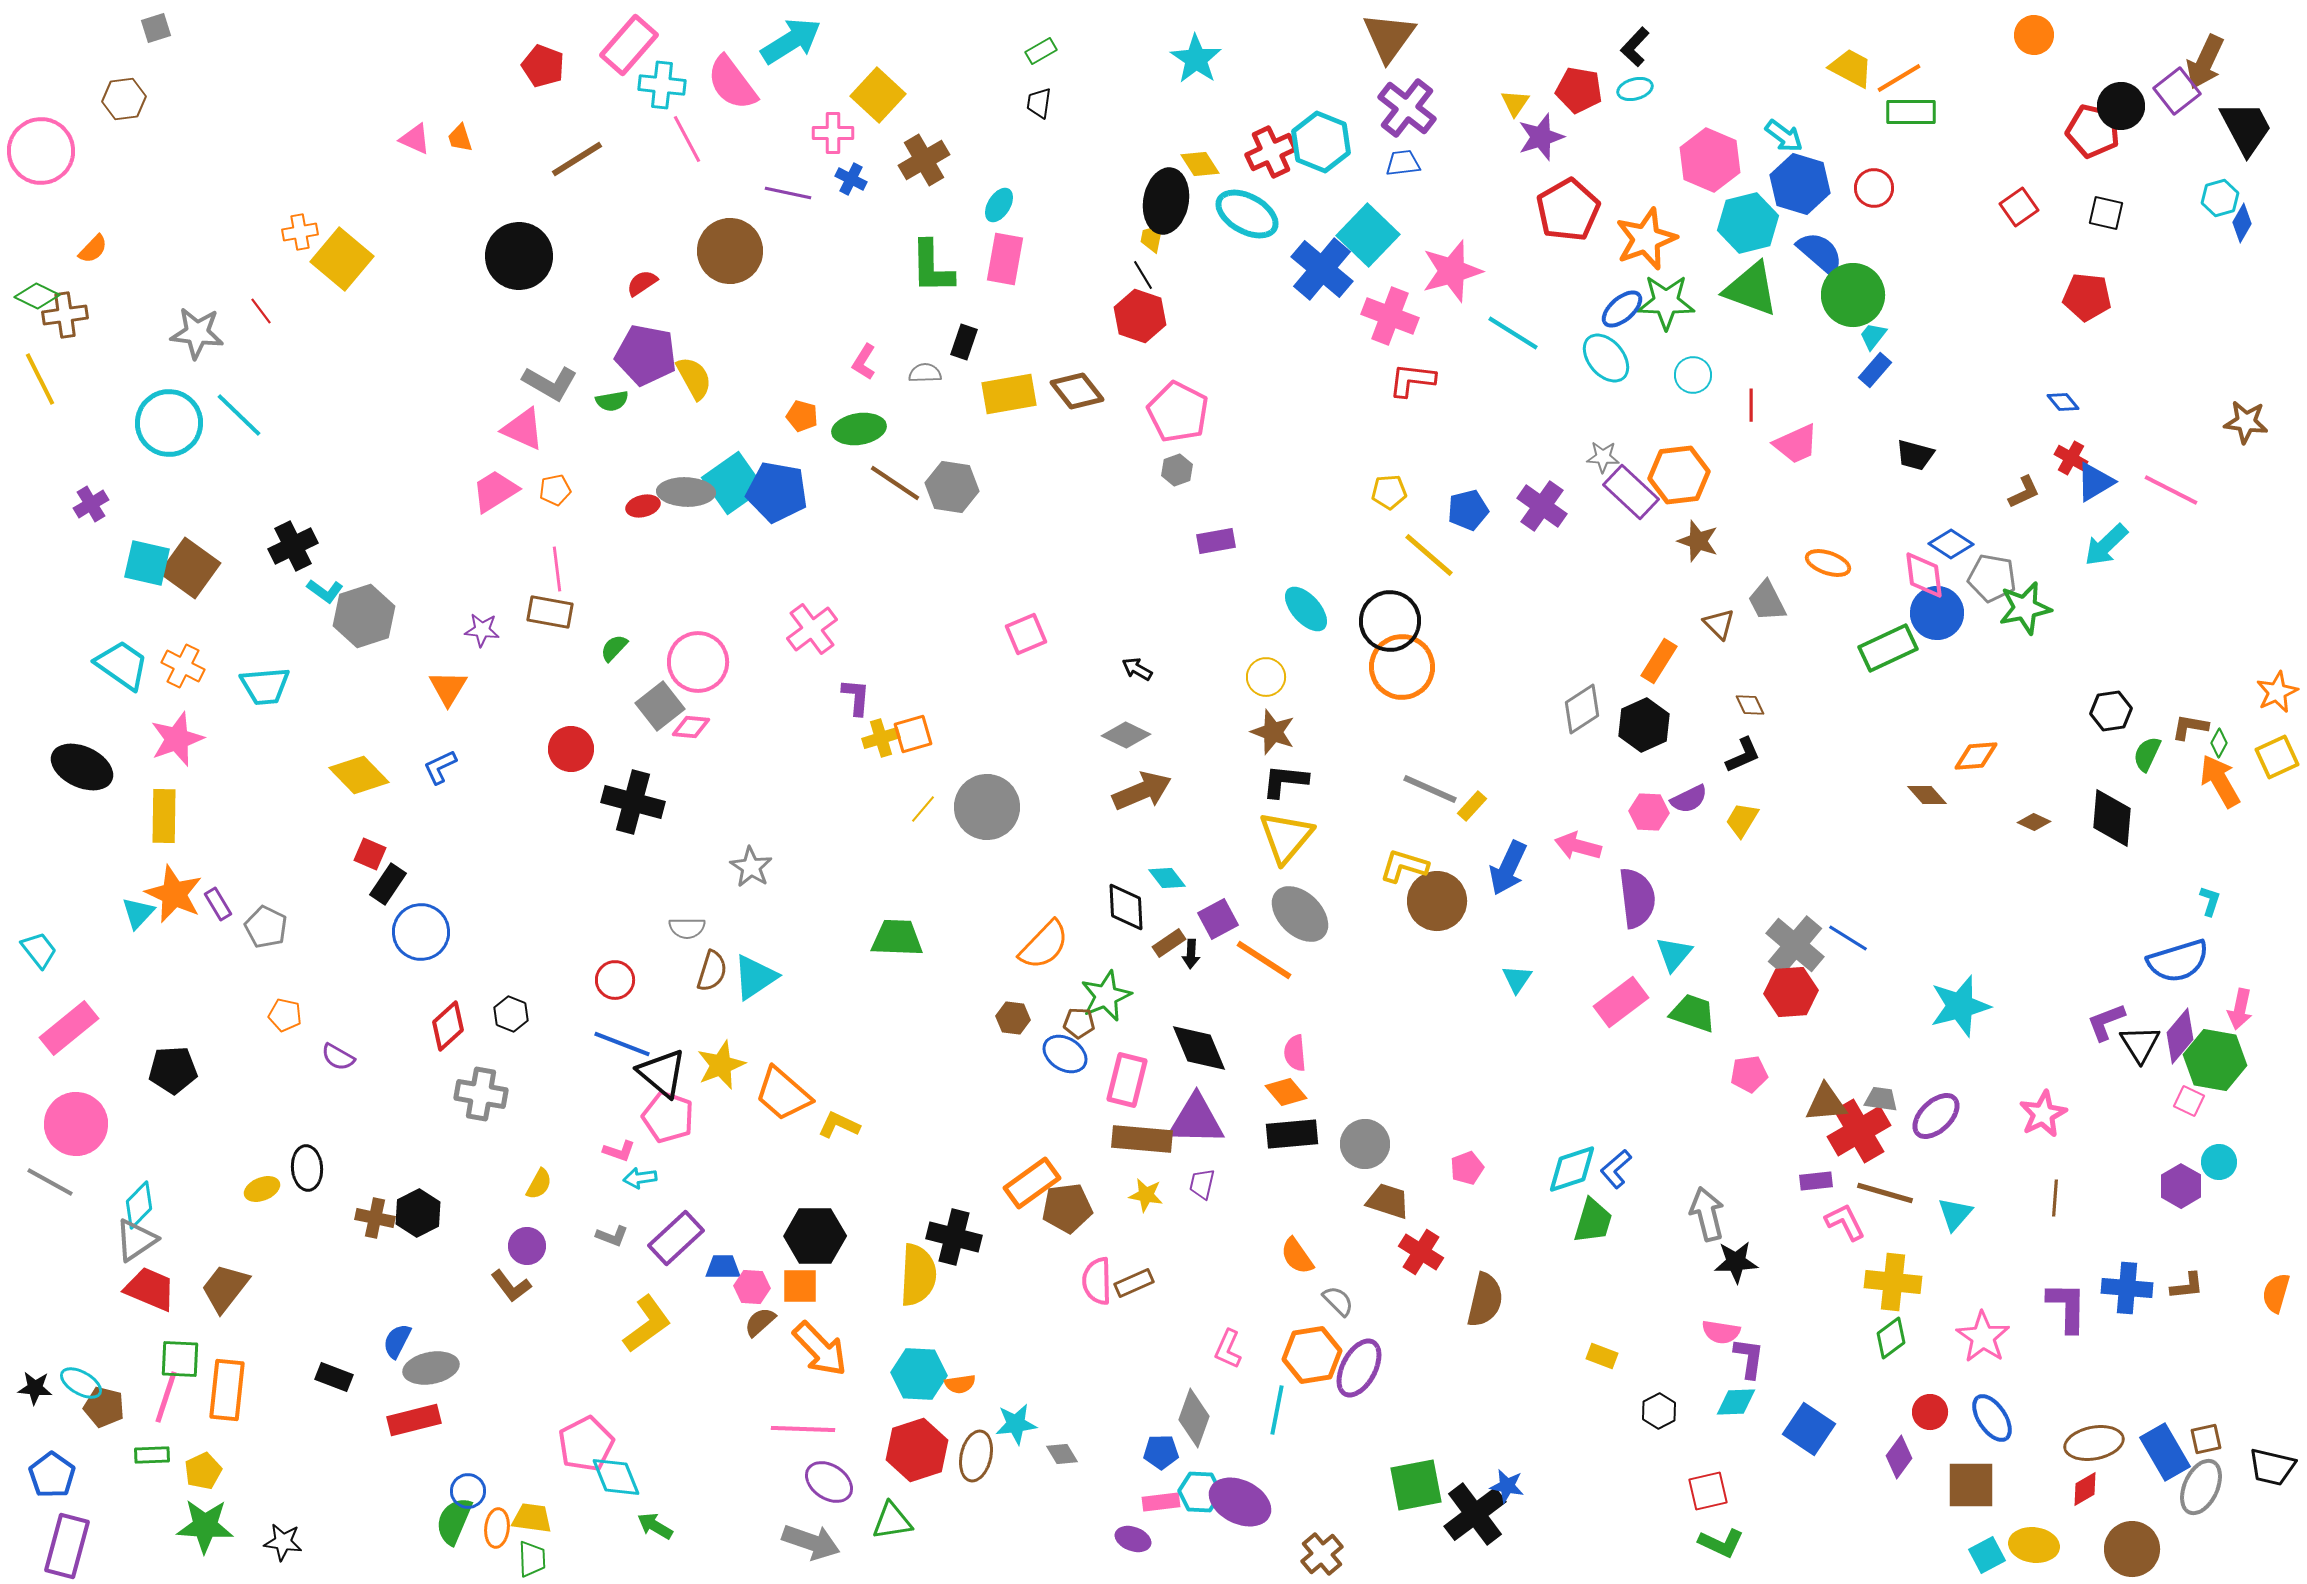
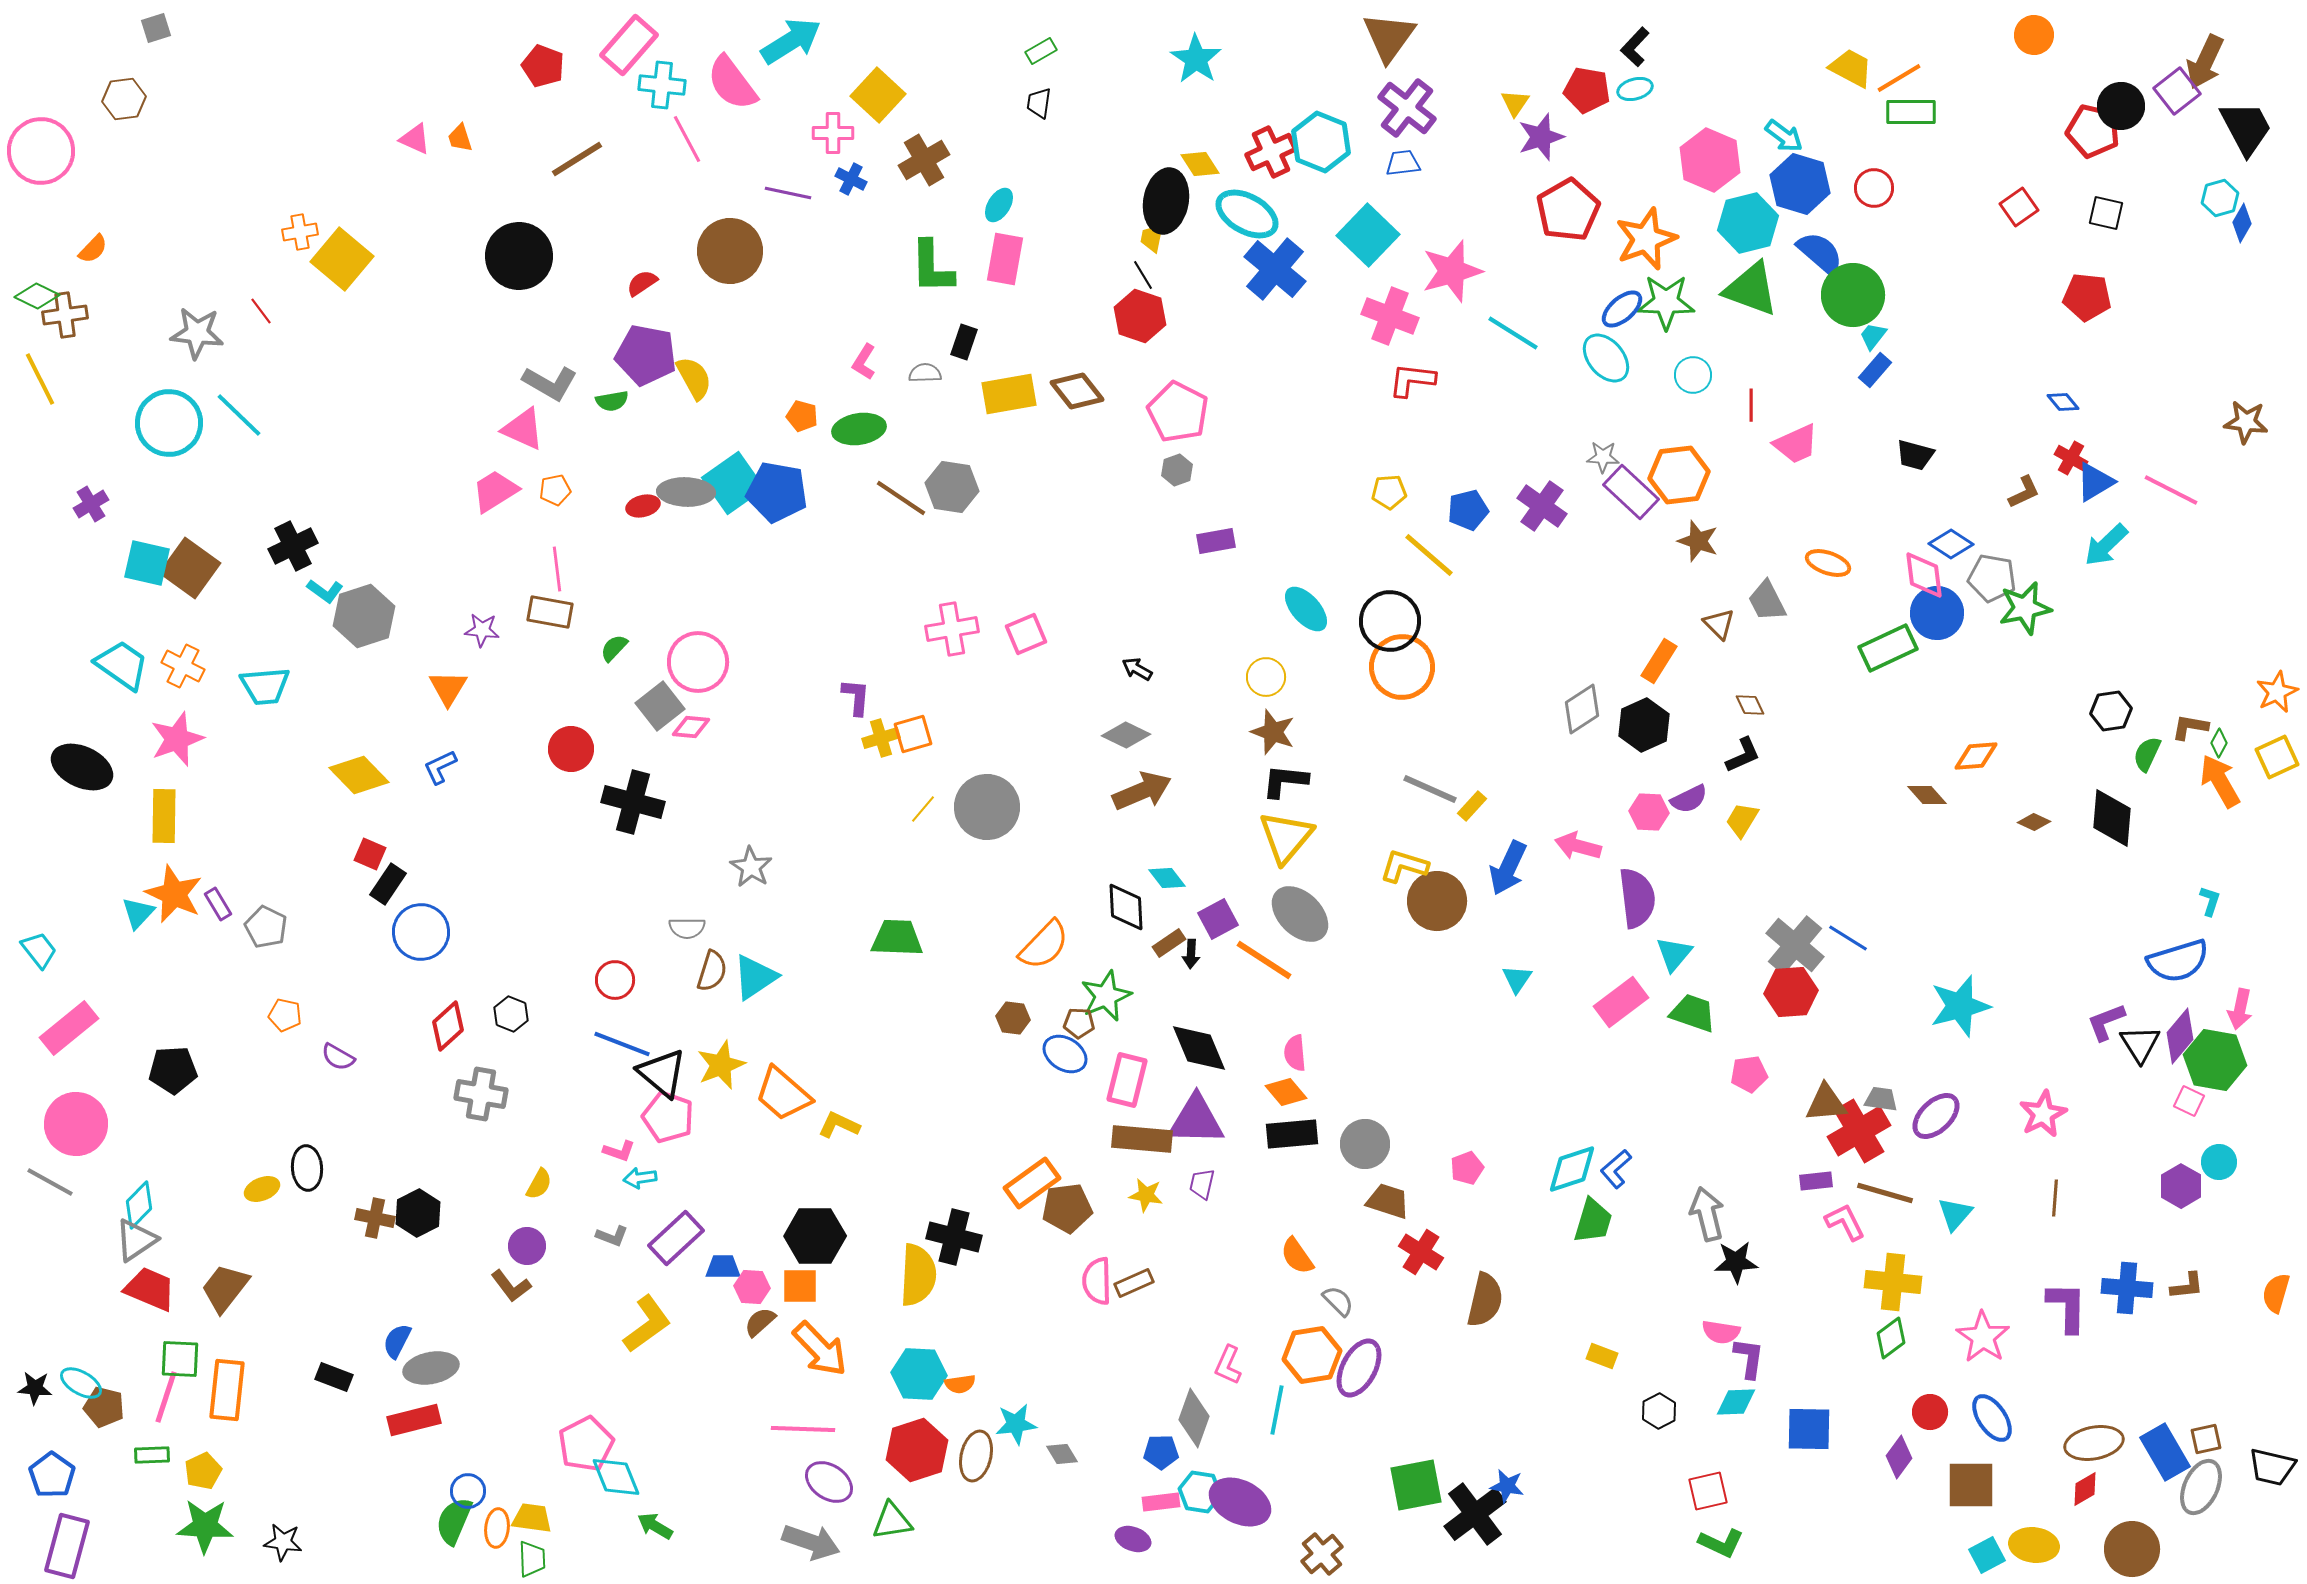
red pentagon at (1579, 90): moved 8 px right
blue cross at (1322, 269): moved 47 px left
brown line at (895, 483): moved 6 px right, 15 px down
pink cross at (812, 629): moved 140 px right; rotated 27 degrees clockwise
pink L-shape at (1228, 1349): moved 16 px down
blue square at (1809, 1429): rotated 33 degrees counterclockwise
cyan hexagon at (1200, 1492): rotated 6 degrees clockwise
